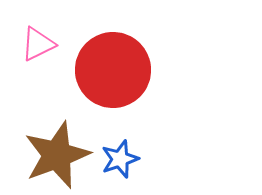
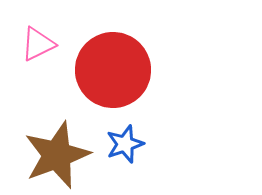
blue star: moved 5 px right, 15 px up
